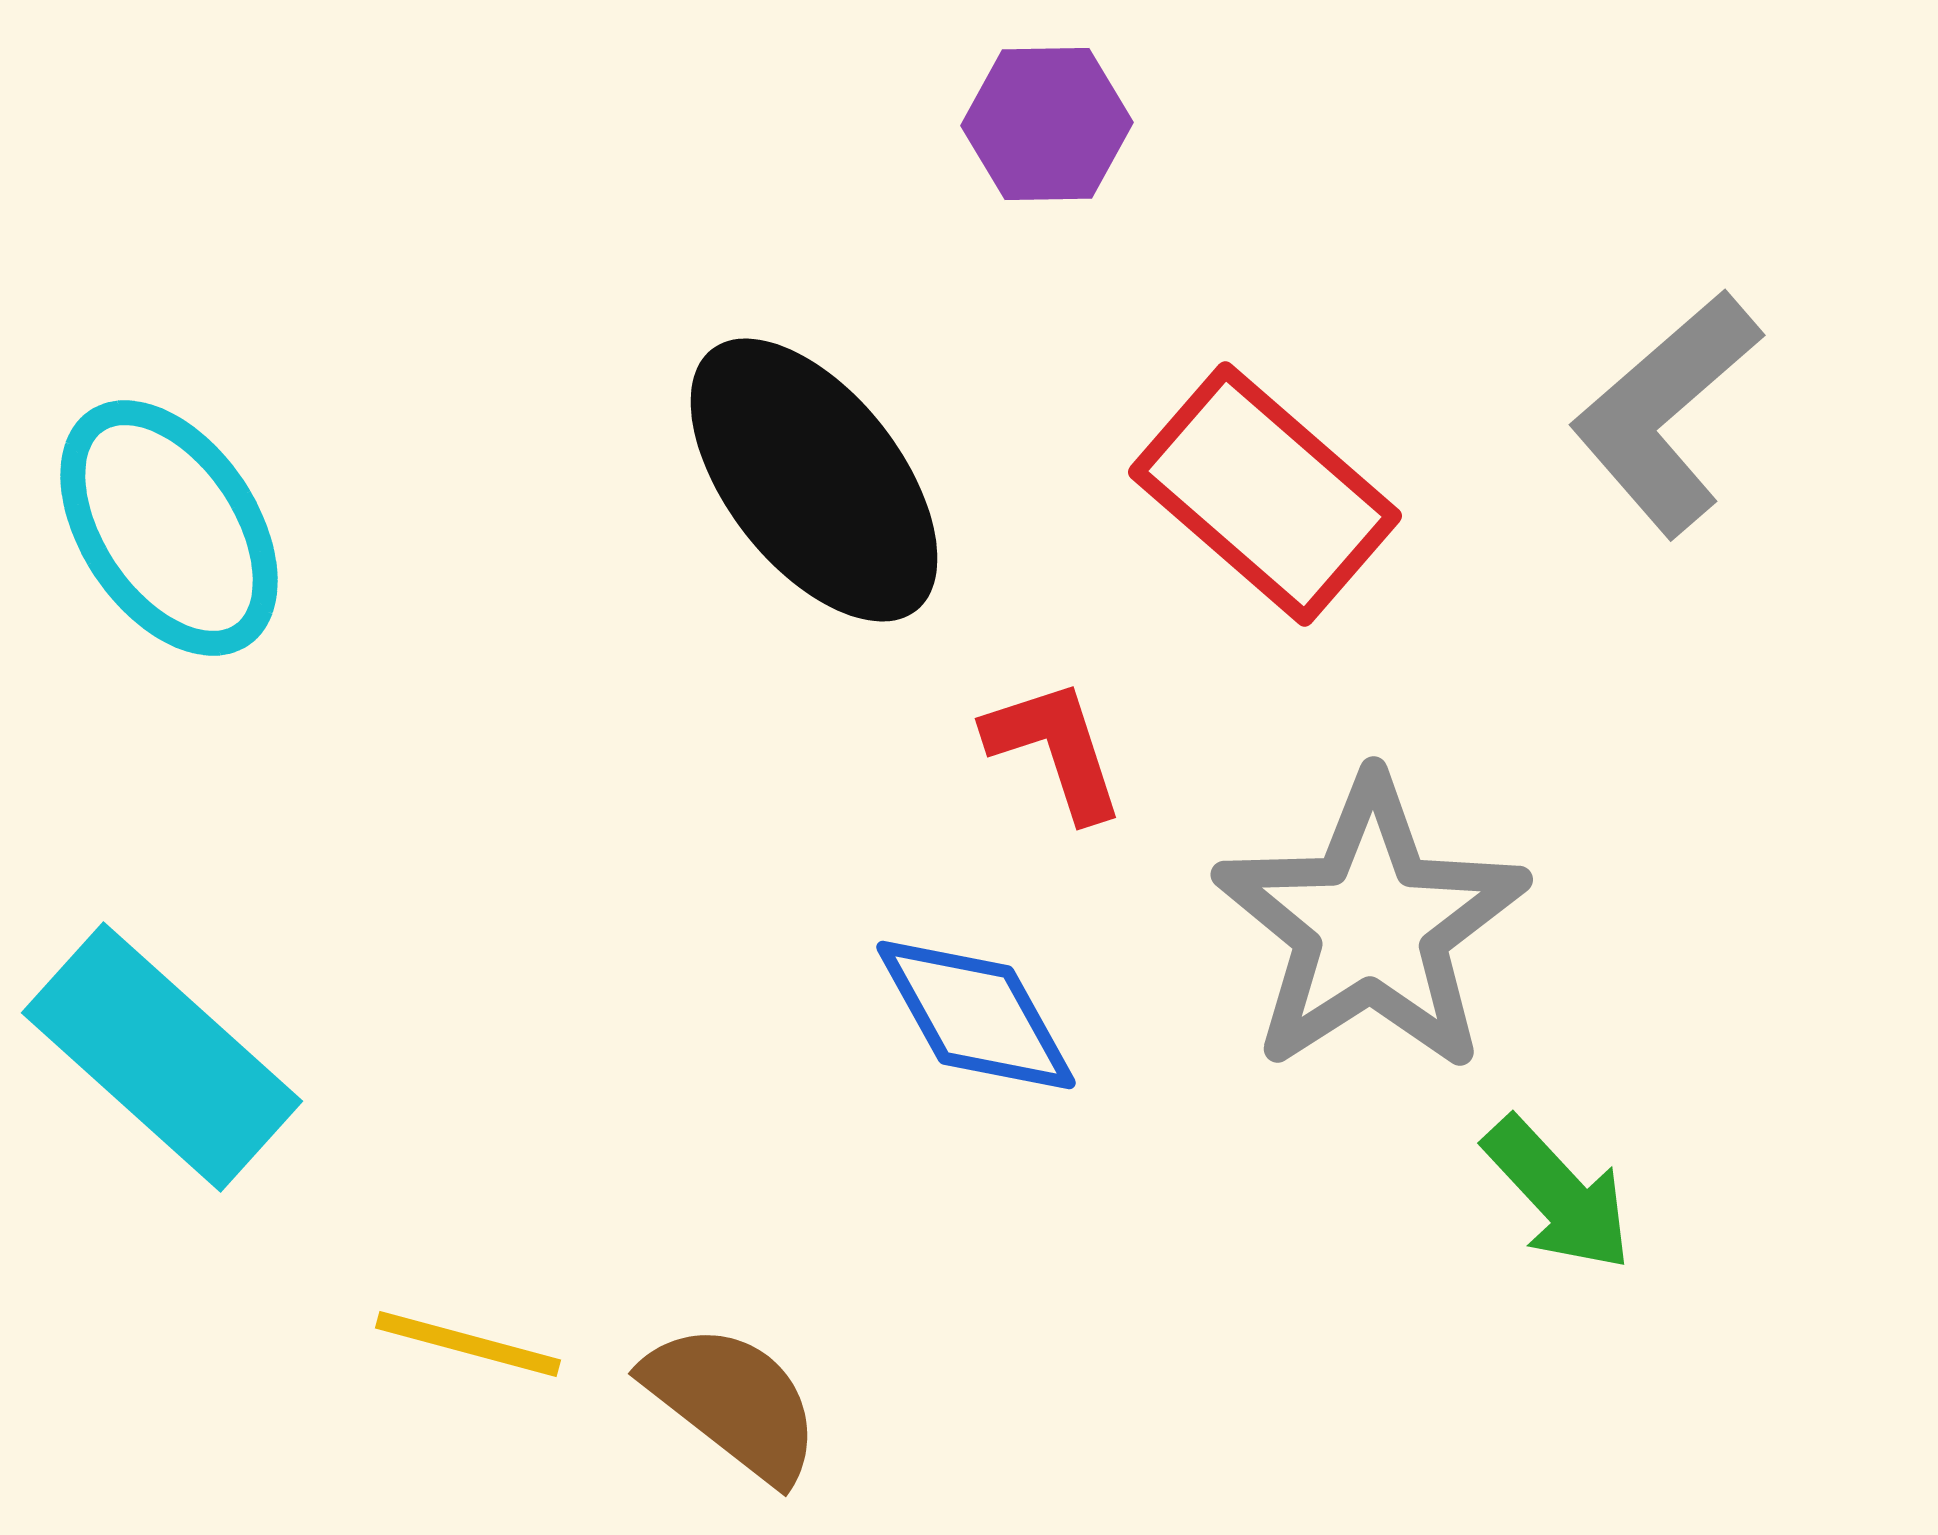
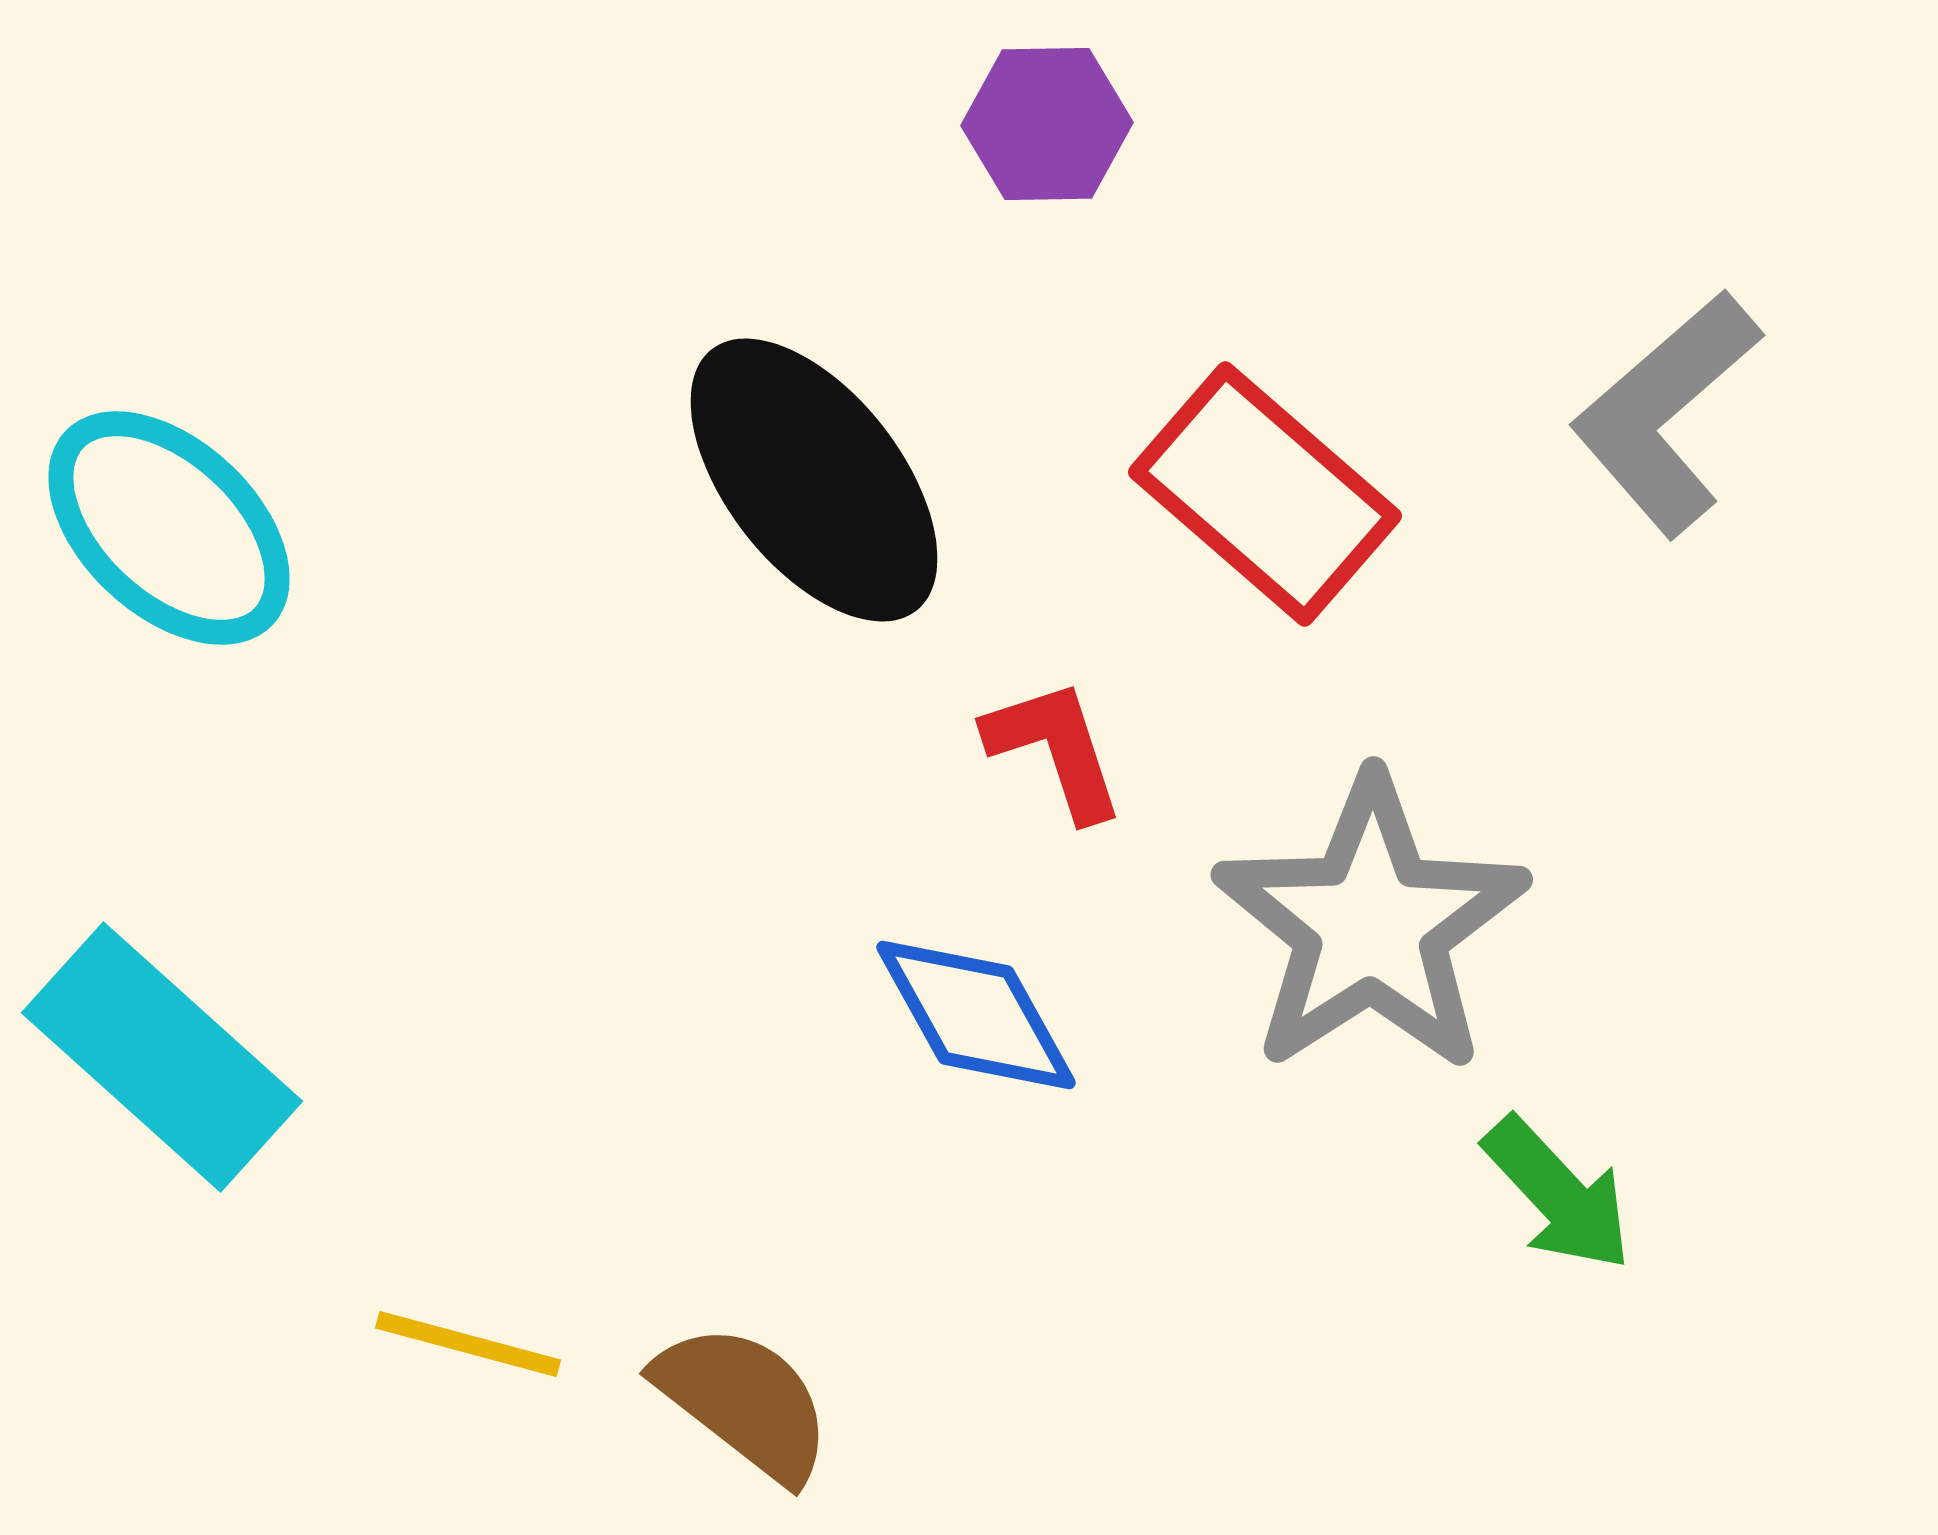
cyan ellipse: rotated 13 degrees counterclockwise
brown semicircle: moved 11 px right
